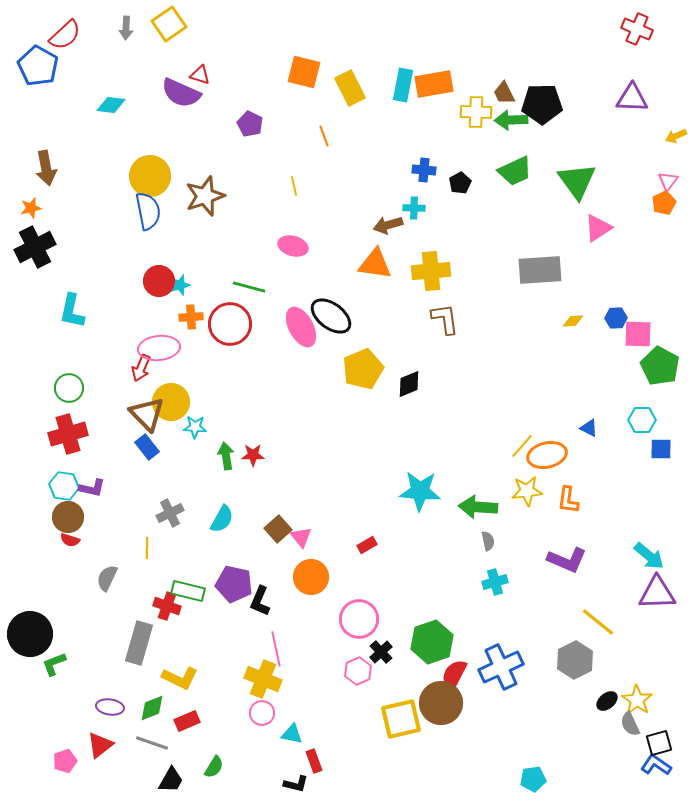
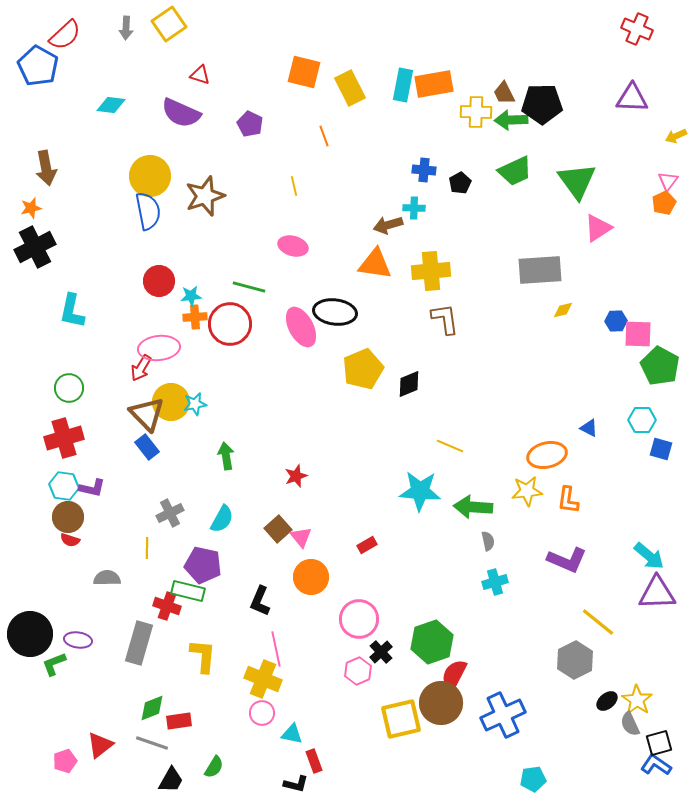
purple semicircle at (181, 93): moved 20 px down
cyan star at (180, 285): moved 11 px right, 11 px down; rotated 10 degrees clockwise
black ellipse at (331, 316): moved 4 px right, 4 px up; rotated 30 degrees counterclockwise
orange cross at (191, 317): moved 4 px right
blue hexagon at (616, 318): moved 3 px down
yellow diamond at (573, 321): moved 10 px left, 11 px up; rotated 10 degrees counterclockwise
red arrow at (141, 368): rotated 8 degrees clockwise
cyan star at (195, 427): moved 23 px up; rotated 15 degrees counterclockwise
red cross at (68, 434): moved 4 px left, 4 px down
yellow line at (522, 446): moved 72 px left; rotated 72 degrees clockwise
blue square at (661, 449): rotated 15 degrees clockwise
red star at (253, 455): moved 43 px right, 21 px down; rotated 20 degrees counterclockwise
green arrow at (478, 507): moved 5 px left
gray semicircle at (107, 578): rotated 64 degrees clockwise
purple pentagon at (234, 584): moved 31 px left, 19 px up
blue cross at (501, 667): moved 2 px right, 48 px down
yellow L-shape at (180, 678): moved 23 px right, 22 px up; rotated 111 degrees counterclockwise
purple ellipse at (110, 707): moved 32 px left, 67 px up
red rectangle at (187, 721): moved 8 px left; rotated 15 degrees clockwise
